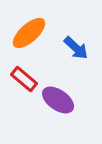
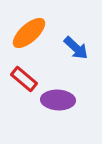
purple ellipse: rotated 32 degrees counterclockwise
